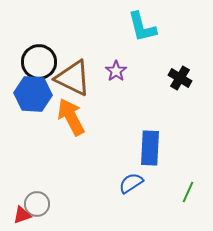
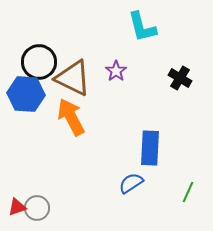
blue hexagon: moved 7 px left
gray circle: moved 4 px down
red triangle: moved 5 px left, 8 px up
